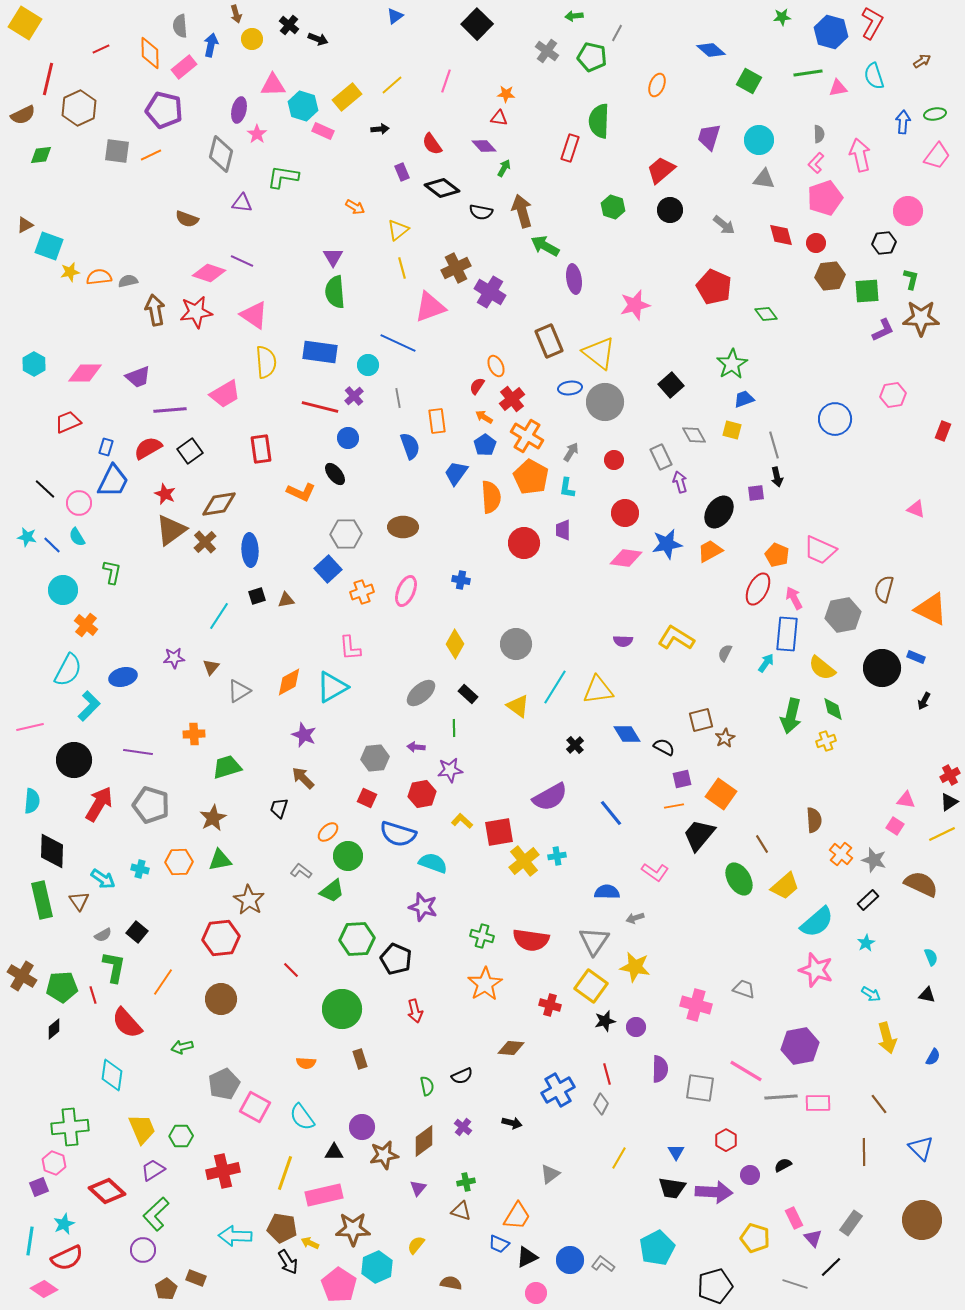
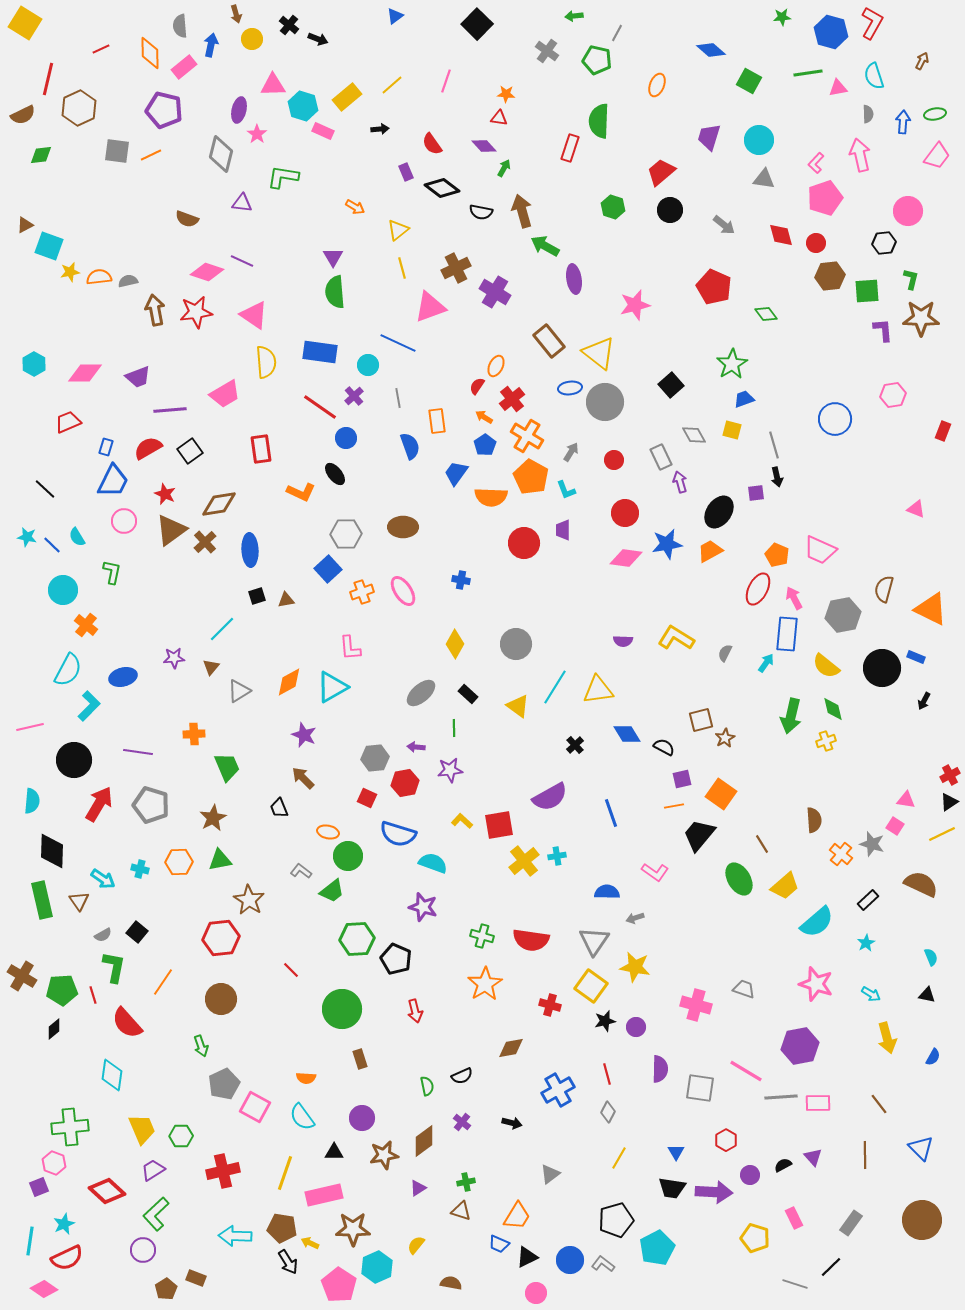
green pentagon at (592, 57): moved 5 px right, 3 px down
brown arrow at (922, 61): rotated 30 degrees counterclockwise
gray semicircle at (819, 134): moved 49 px right, 20 px up
red trapezoid at (661, 170): moved 2 px down
purple rectangle at (402, 172): moved 4 px right
pink diamond at (209, 273): moved 2 px left, 1 px up
purple cross at (490, 292): moved 5 px right
purple L-shape at (883, 330): rotated 70 degrees counterclockwise
brown rectangle at (549, 341): rotated 16 degrees counterclockwise
orange ellipse at (496, 366): rotated 50 degrees clockwise
red line at (320, 407): rotated 21 degrees clockwise
blue circle at (348, 438): moved 2 px left
cyan L-shape at (567, 488): moved 1 px left, 2 px down; rotated 30 degrees counterclockwise
orange semicircle at (491, 497): rotated 96 degrees clockwise
pink circle at (79, 503): moved 45 px right, 18 px down
pink ellipse at (406, 591): moved 3 px left; rotated 56 degrees counterclockwise
cyan line at (219, 616): moved 3 px right, 13 px down; rotated 12 degrees clockwise
yellow semicircle at (822, 668): moved 4 px right, 2 px up
green trapezoid at (227, 767): rotated 84 degrees clockwise
red hexagon at (422, 794): moved 17 px left, 11 px up
black trapezoid at (279, 808): rotated 40 degrees counterclockwise
blue line at (611, 813): rotated 20 degrees clockwise
orange ellipse at (328, 832): rotated 55 degrees clockwise
red square at (499, 832): moved 7 px up
gray star at (874, 860): moved 2 px left, 16 px up
pink star at (816, 970): moved 14 px down
green pentagon at (62, 987): moved 3 px down
green arrow at (182, 1047): moved 19 px right, 1 px up; rotated 95 degrees counterclockwise
brown diamond at (511, 1048): rotated 16 degrees counterclockwise
orange semicircle at (306, 1063): moved 15 px down
gray diamond at (601, 1104): moved 7 px right, 8 px down
purple circle at (362, 1127): moved 9 px up
purple cross at (463, 1127): moved 1 px left, 5 px up
brown line at (864, 1152): moved 1 px right, 3 px down
purple triangle at (418, 1188): rotated 18 degrees clockwise
purple triangle at (813, 1238): moved 81 px up
black pentagon at (715, 1286): moved 99 px left, 66 px up
